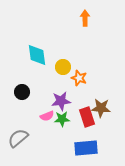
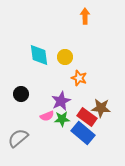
orange arrow: moved 2 px up
cyan diamond: moved 2 px right
yellow circle: moved 2 px right, 10 px up
black circle: moved 1 px left, 2 px down
purple star: rotated 18 degrees counterclockwise
red rectangle: rotated 36 degrees counterclockwise
blue rectangle: moved 3 px left, 15 px up; rotated 45 degrees clockwise
